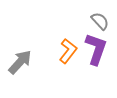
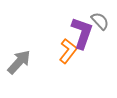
purple L-shape: moved 14 px left, 16 px up
gray arrow: moved 1 px left
